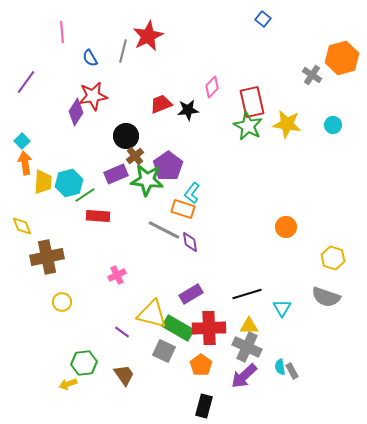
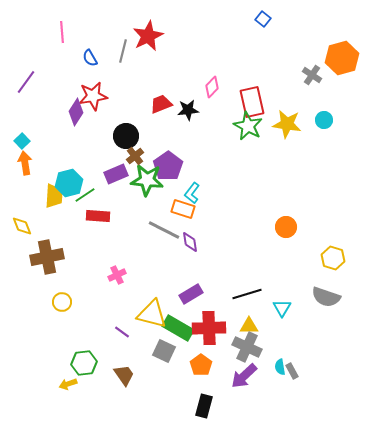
cyan circle at (333, 125): moved 9 px left, 5 px up
yellow trapezoid at (43, 182): moved 11 px right, 14 px down
